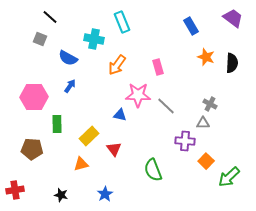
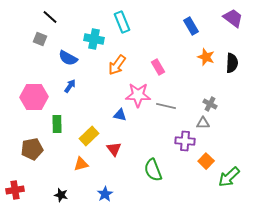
pink rectangle: rotated 14 degrees counterclockwise
gray line: rotated 30 degrees counterclockwise
brown pentagon: rotated 15 degrees counterclockwise
